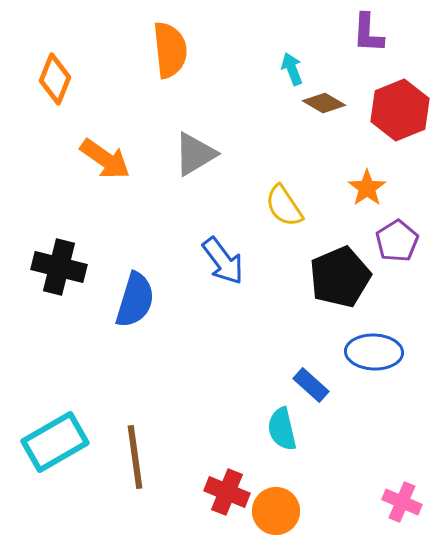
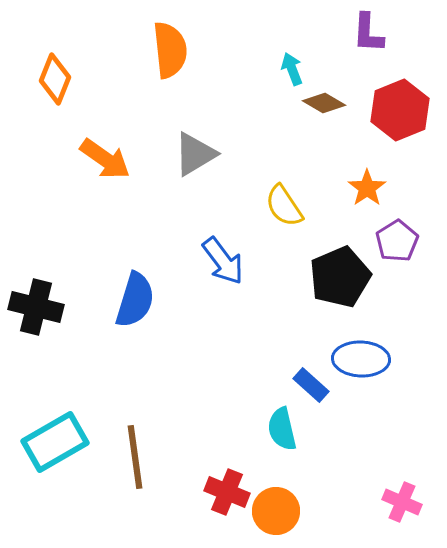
black cross: moved 23 px left, 40 px down
blue ellipse: moved 13 px left, 7 px down
